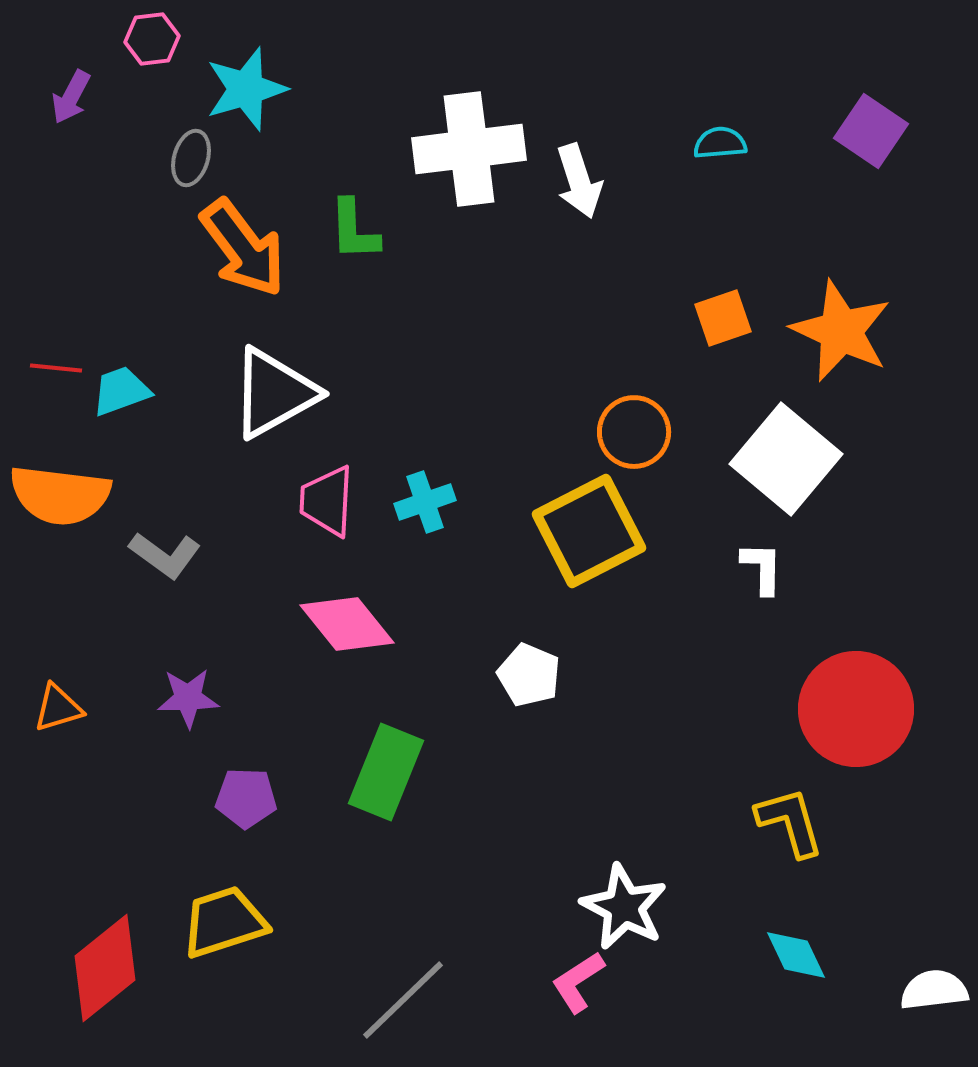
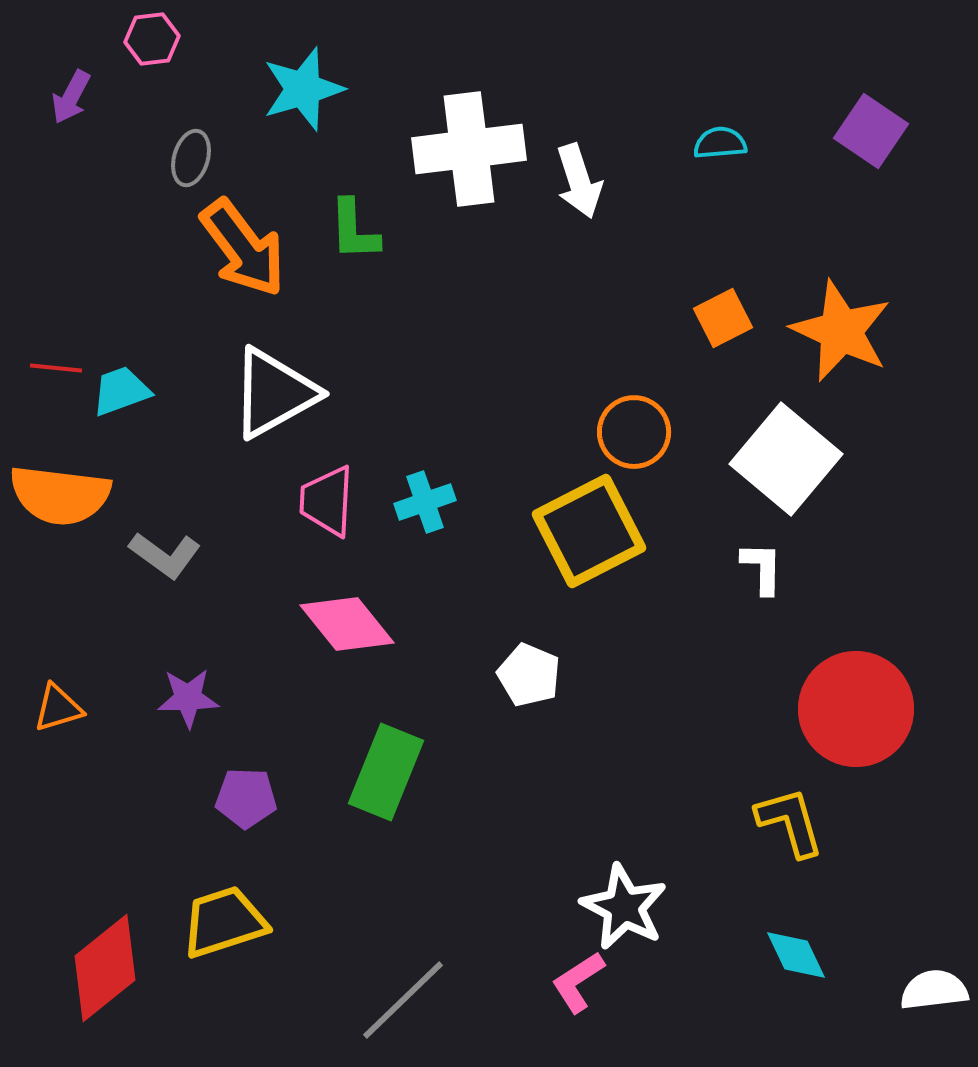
cyan star: moved 57 px right
orange square: rotated 8 degrees counterclockwise
